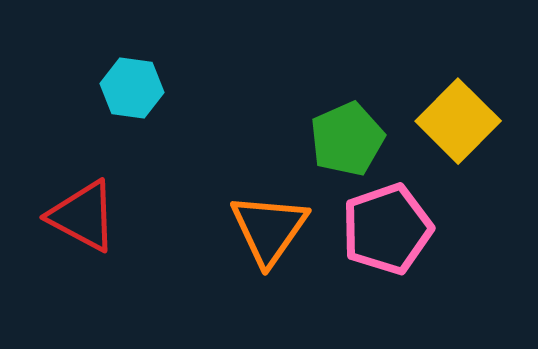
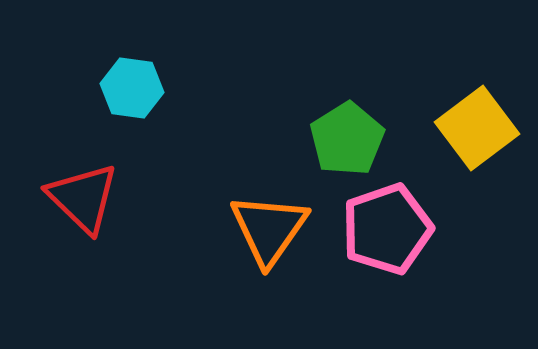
yellow square: moved 19 px right, 7 px down; rotated 8 degrees clockwise
green pentagon: rotated 8 degrees counterclockwise
red triangle: moved 18 px up; rotated 16 degrees clockwise
